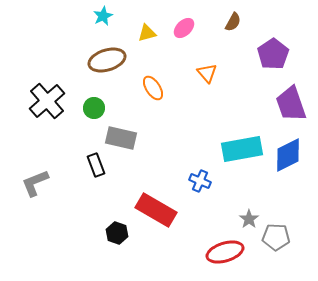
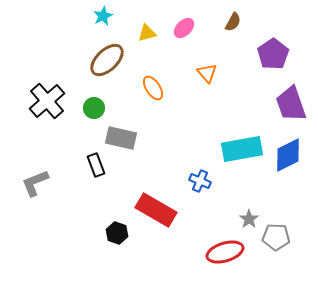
brown ellipse: rotated 27 degrees counterclockwise
